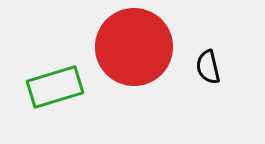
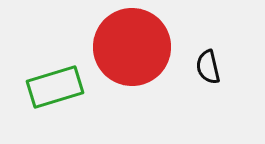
red circle: moved 2 px left
